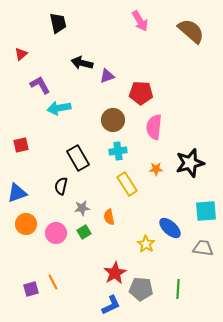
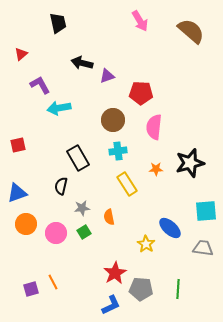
red square: moved 3 px left
